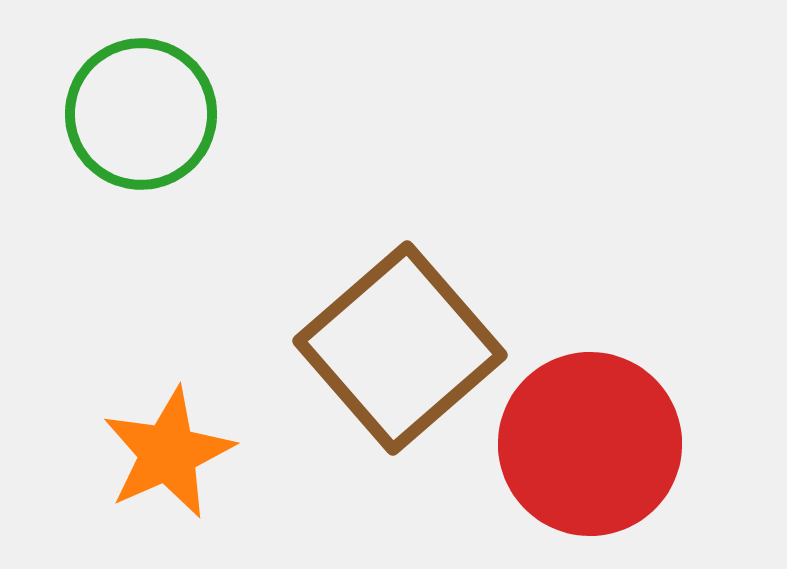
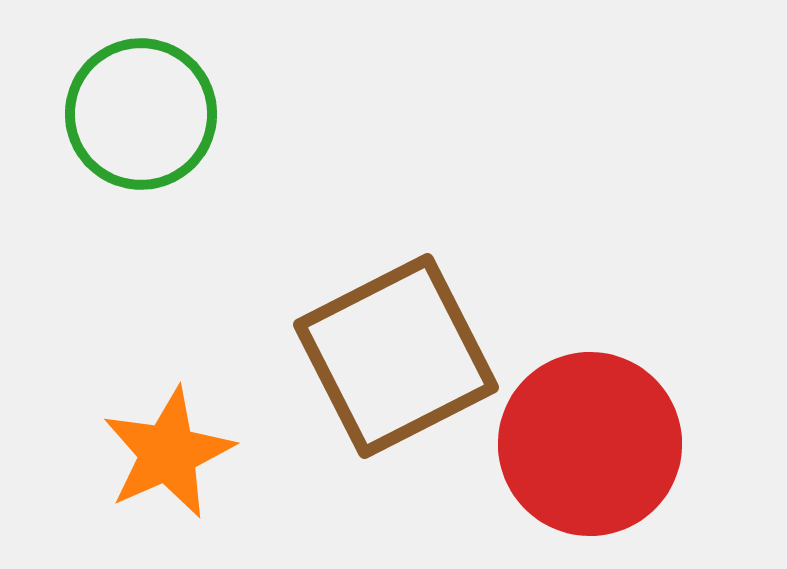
brown square: moved 4 px left, 8 px down; rotated 14 degrees clockwise
